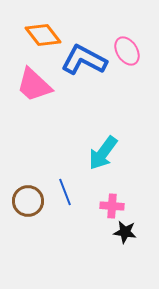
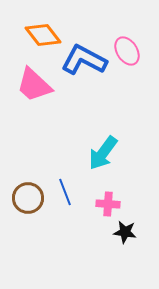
brown circle: moved 3 px up
pink cross: moved 4 px left, 2 px up
